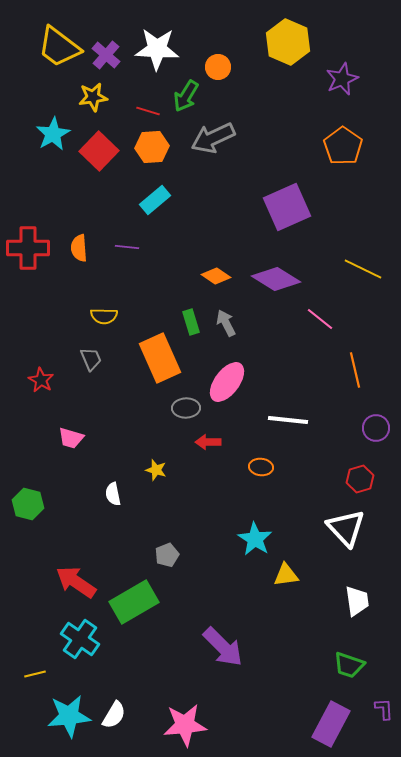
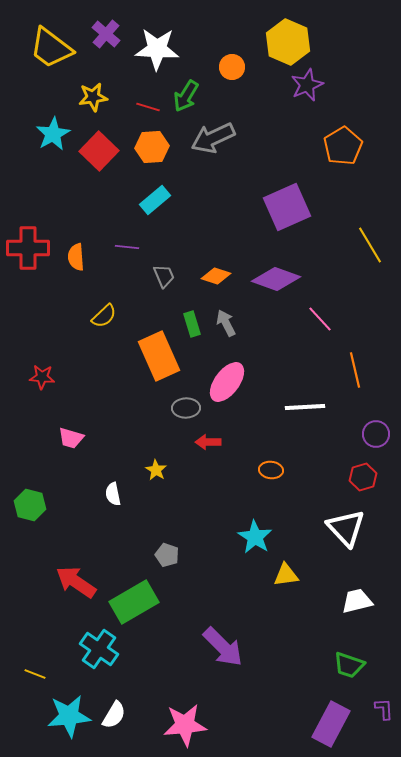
yellow trapezoid at (59, 47): moved 8 px left, 1 px down
purple cross at (106, 55): moved 21 px up
orange circle at (218, 67): moved 14 px right
purple star at (342, 79): moved 35 px left, 6 px down
red line at (148, 111): moved 4 px up
orange pentagon at (343, 146): rotated 6 degrees clockwise
orange semicircle at (79, 248): moved 3 px left, 9 px down
yellow line at (363, 269): moved 7 px right, 24 px up; rotated 33 degrees clockwise
orange diamond at (216, 276): rotated 16 degrees counterclockwise
purple diamond at (276, 279): rotated 12 degrees counterclockwise
yellow semicircle at (104, 316): rotated 44 degrees counterclockwise
pink line at (320, 319): rotated 8 degrees clockwise
green rectangle at (191, 322): moved 1 px right, 2 px down
orange rectangle at (160, 358): moved 1 px left, 2 px up
gray trapezoid at (91, 359): moved 73 px right, 83 px up
red star at (41, 380): moved 1 px right, 3 px up; rotated 25 degrees counterclockwise
white line at (288, 420): moved 17 px right, 13 px up; rotated 9 degrees counterclockwise
purple circle at (376, 428): moved 6 px down
orange ellipse at (261, 467): moved 10 px right, 3 px down
yellow star at (156, 470): rotated 15 degrees clockwise
red hexagon at (360, 479): moved 3 px right, 2 px up
green hexagon at (28, 504): moved 2 px right, 1 px down
cyan star at (255, 539): moved 2 px up
gray pentagon at (167, 555): rotated 30 degrees counterclockwise
white trapezoid at (357, 601): rotated 96 degrees counterclockwise
cyan cross at (80, 639): moved 19 px right, 10 px down
yellow line at (35, 674): rotated 35 degrees clockwise
